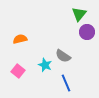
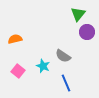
green triangle: moved 1 px left
orange semicircle: moved 5 px left
cyan star: moved 2 px left, 1 px down
